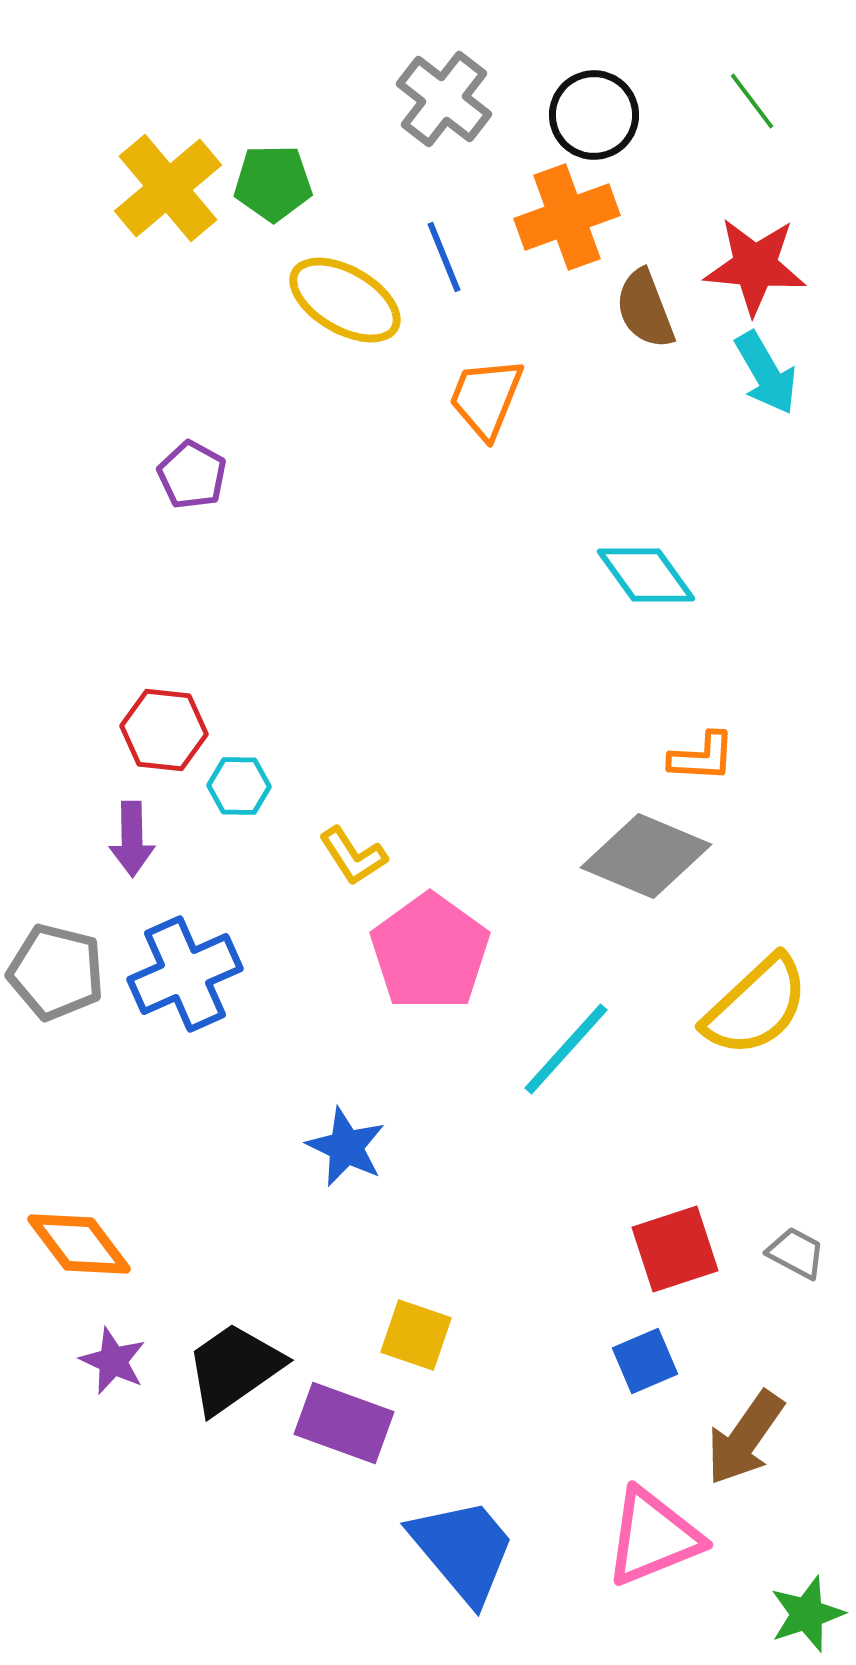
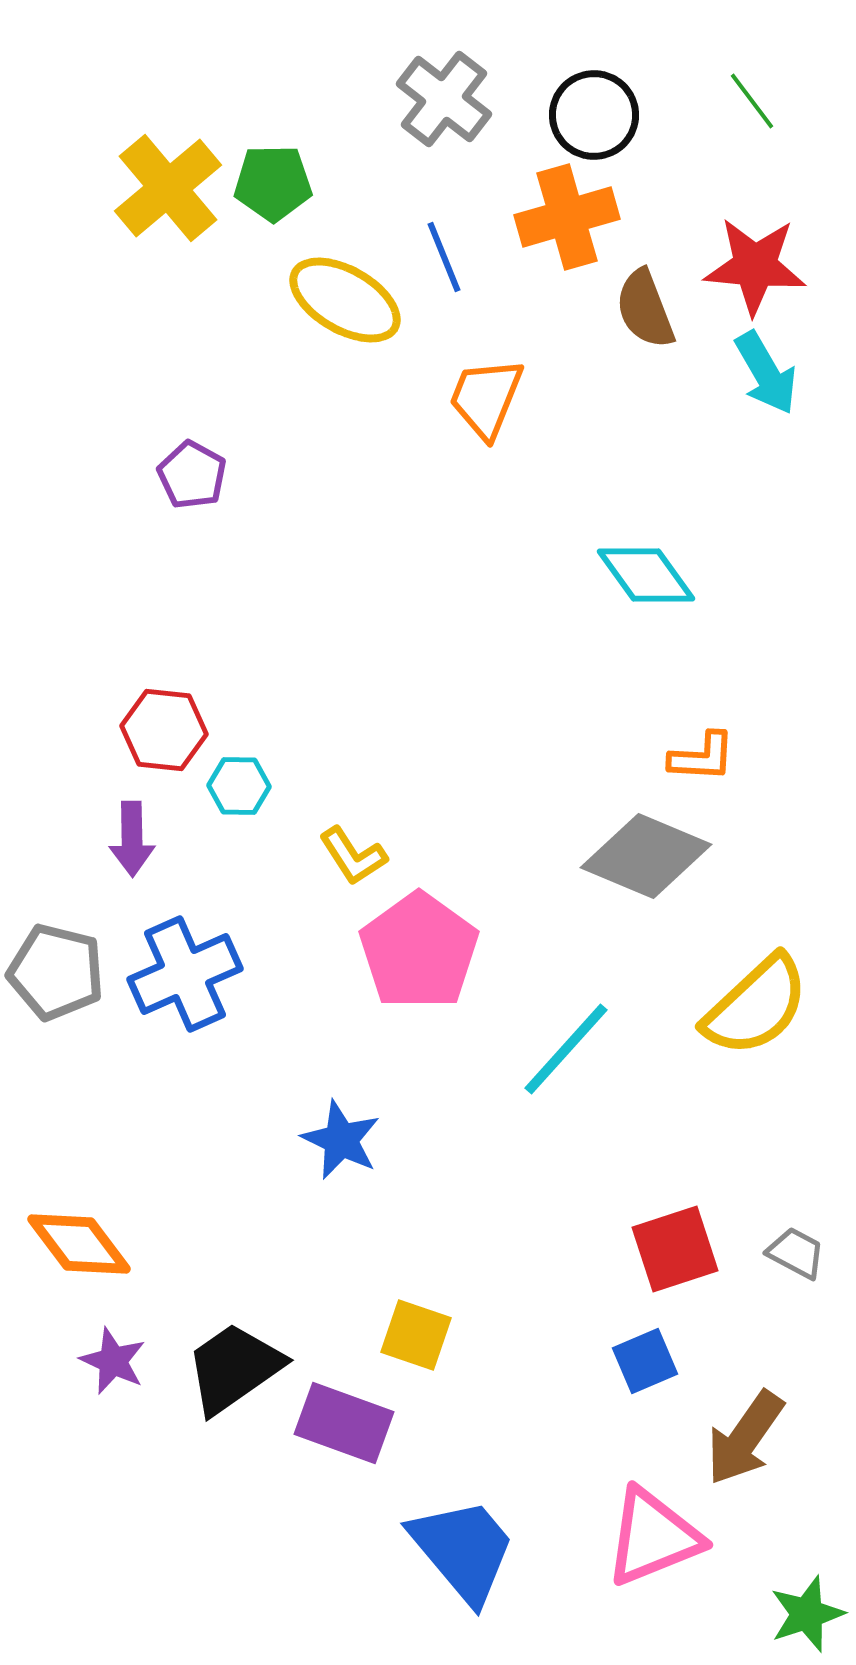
orange cross: rotated 4 degrees clockwise
pink pentagon: moved 11 px left, 1 px up
blue star: moved 5 px left, 7 px up
